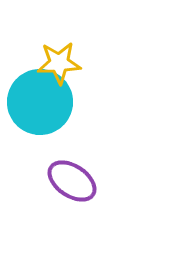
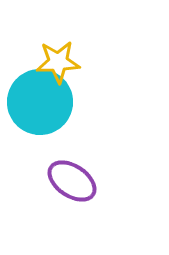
yellow star: moved 1 px left, 1 px up
